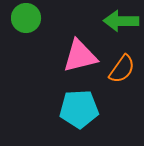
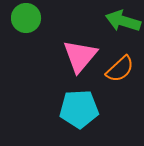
green arrow: moved 2 px right; rotated 16 degrees clockwise
pink triangle: rotated 36 degrees counterclockwise
orange semicircle: moved 2 px left; rotated 12 degrees clockwise
